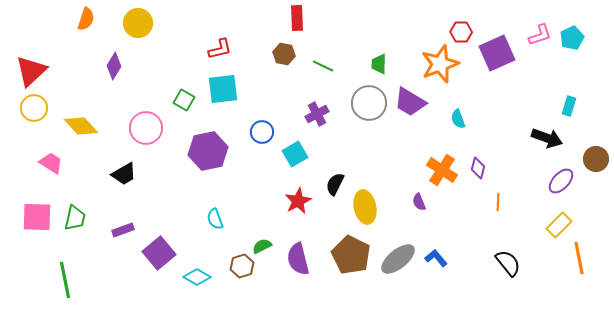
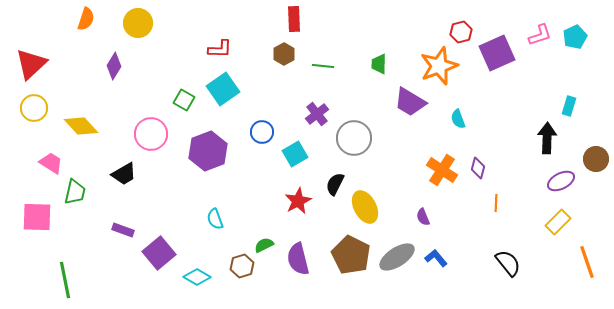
red rectangle at (297, 18): moved 3 px left, 1 px down
red hexagon at (461, 32): rotated 15 degrees counterclockwise
cyan pentagon at (572, 38): moved 3 px right, 1 px up
red L-shape at (220, 49): rotated 15 degrees clockwise
brown hexagon at (284, 54): rotated 20 degrees clockwise
orange star at (440, 64): moved 1 px left, 2 px down
green line at (323, 66): rotated 20 degrees counterclockwise
red triangle at (31, 71): moved 7 px up
cyan square at (223, 89): rotated 28 degrees counterclockwise
gray circle at (369, 103): moved 15 px left, 35 px down
purple cross at (317, 114): rotated 10 degrees counterclockwise
pink circle at (146, 128): moved 5 px right, 6 px down
black arrow at (547, 138): rotated 108 degrees counterclockwise
purple hexagon at (208, 151): rotated 9 degrees counterclockwise
purple ellipse at (561, 181): rotated 20 degrees clockwise
purple semicircle at (419, 202): moved 4 px right, 15 px down
orange line at (498, 202): moved 2 px left, 1 px down
yellow ellipse at (365, 207): rotated 16 degrees counterclockwise
green trapezoid at (75, 218): moved 26 px up
yellow rectangle at (559, 225): moved 1 px left, 3 px up
purple rectangle at (123, 230): rotated 40 degrees clockwise
green semicircle at (262, 246): moved 2 px right, 1 px up
orange line at (579, 258): moved 8 px right, 4 px down; rotated 8 degrees counterclockwise
gray ellipse at (398, 259): moved 1 px left, 2 px up; rotated 6 degrees clockwise
